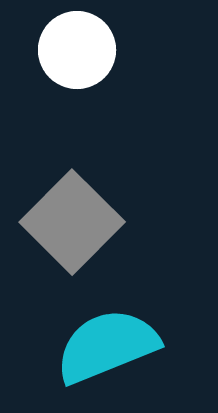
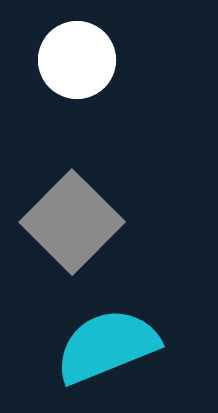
white circle: moved 10 px down
